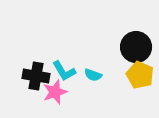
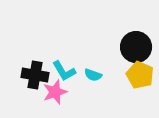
black cross: moved 1 px left, 1 px up
